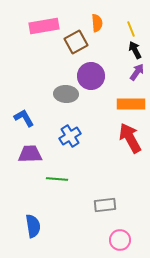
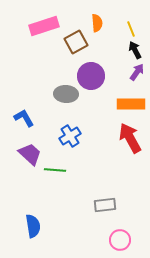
pink rectangle: rotated 8 degrees counterclockwise
purple trapezoid: rotated 45 degrees clockwise
green line: moved 2 px left, 9 px up
